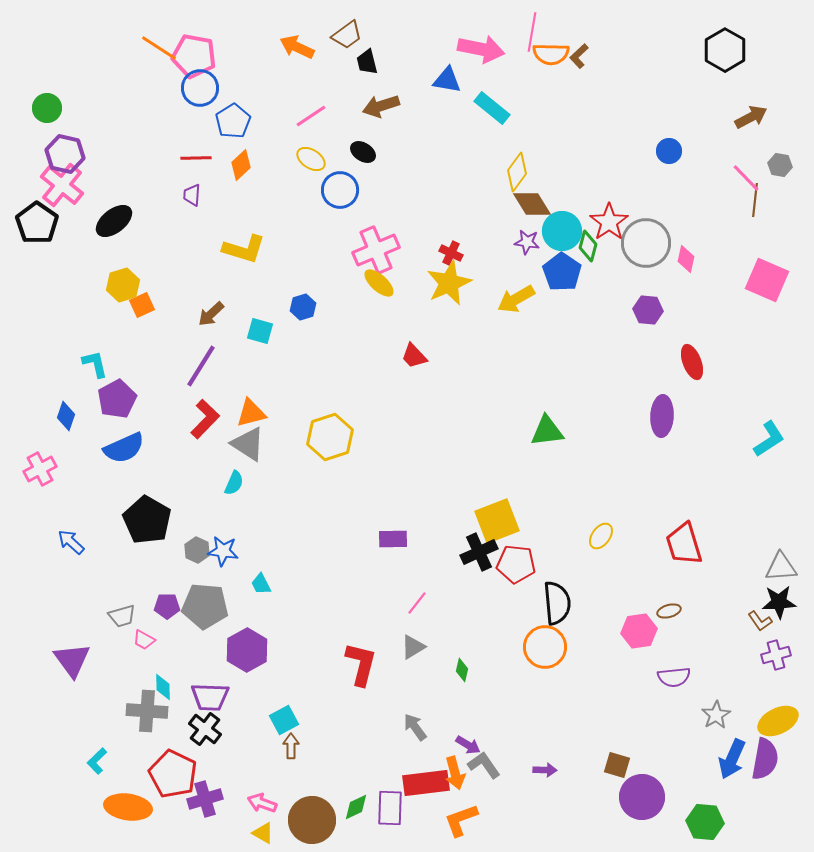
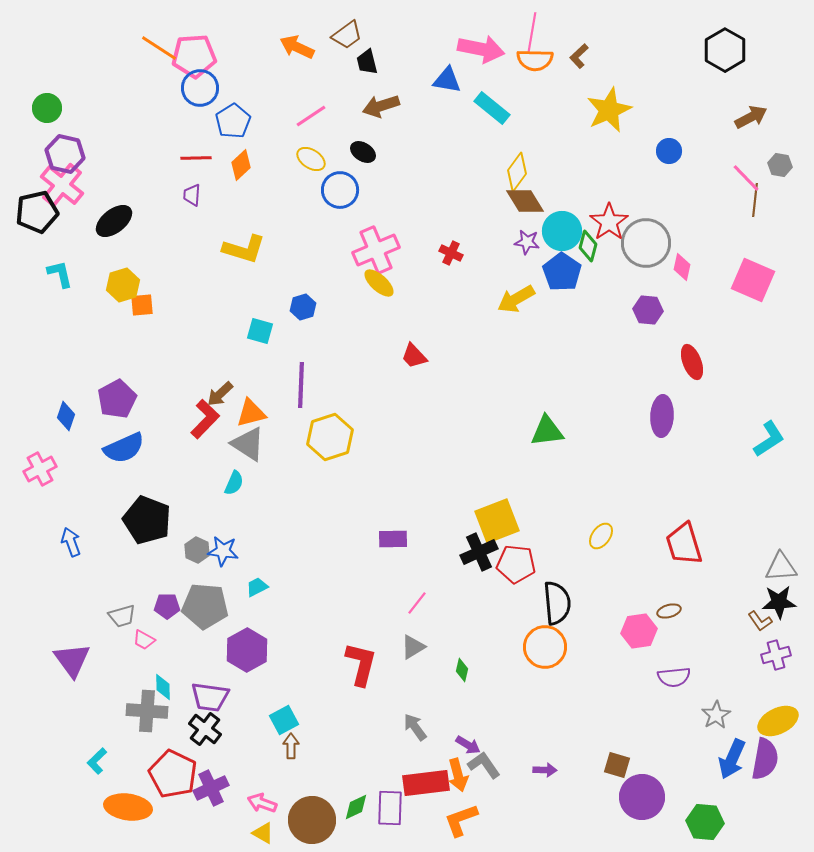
orange semicircle at (551, 54): moved 16 px left, 6 px down
pink pentagon at (194, 56): rotated 15 degrees counterclockwise
brown diamond at (532, 204): moved 7 px left, 3 px up
black pentagon at (37, 223): moved 11 px up; rotated 24 degrees clockwise
pink diamond at (686, 259): moved 4 px left, 8 px down
pink square at (767, 280): moved 14 px left
yellow star at (449, 283): moved 160 px right, 173 px up
orange square at (142, 305): rotated 20 degrees clockwise
brown arrow at (211, 314): moved 9 px right, 80 px down
cyan L-shape at (95, 364): moved 35 px left, 90 px up
purple line at (201, 366): moved 100 px right, 19 px down; rotated 30 degrees counterclockwise
black pentagon at (147, 520): rotated 9 degrees counterclockwise
blue arrow at (71, 542): rotated 28 degrees clockwise
cyan trapezoid at (261, 584): moved 4 px left, 3 px down; rotated 90 degrees clockwise
purple trapezoid at (210, 697): rotated 6 degrees clockwise
orange arrow at (455, 773): moved 3 px right, 2 px down
purple cross at (205, 799): moved 6 px right, 11 px up; rotated 8 degrees counterclockwise
